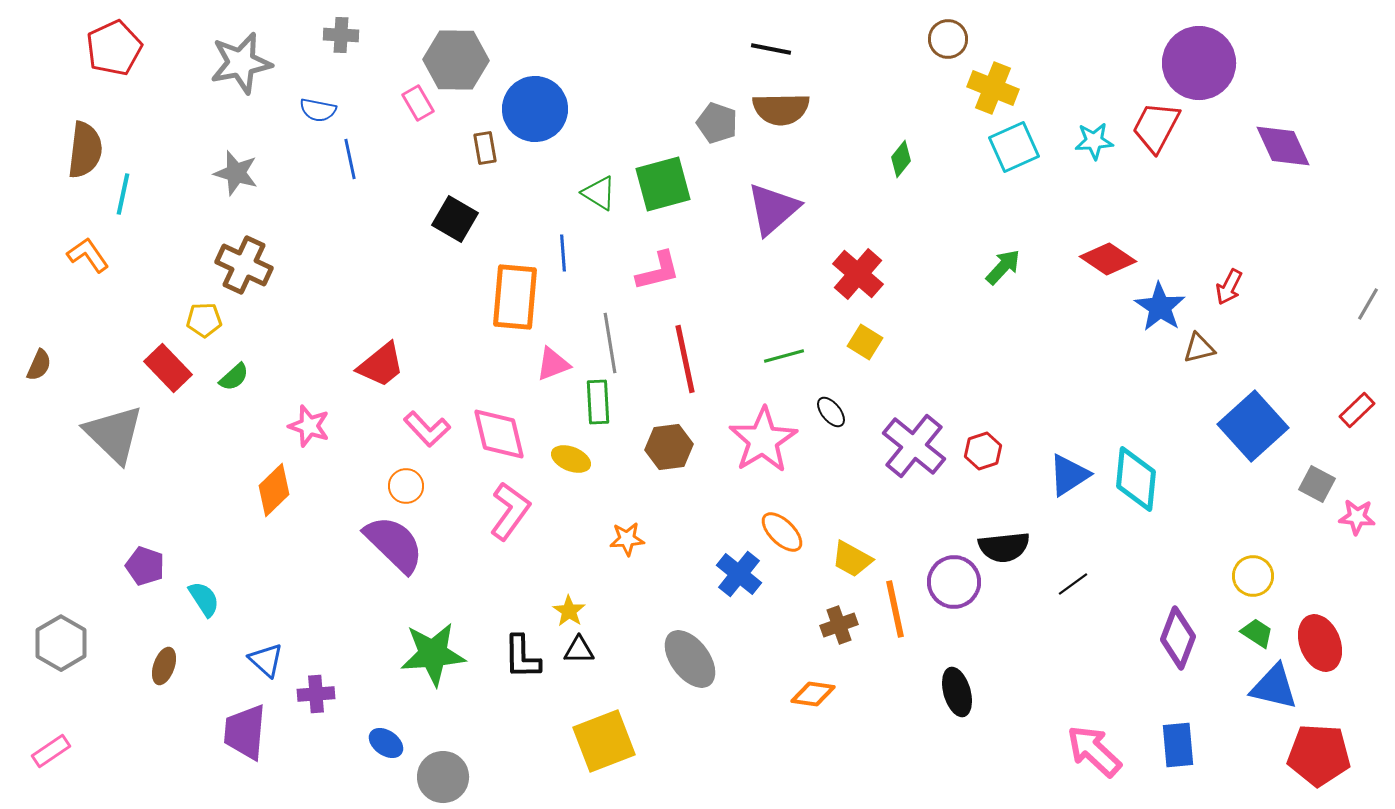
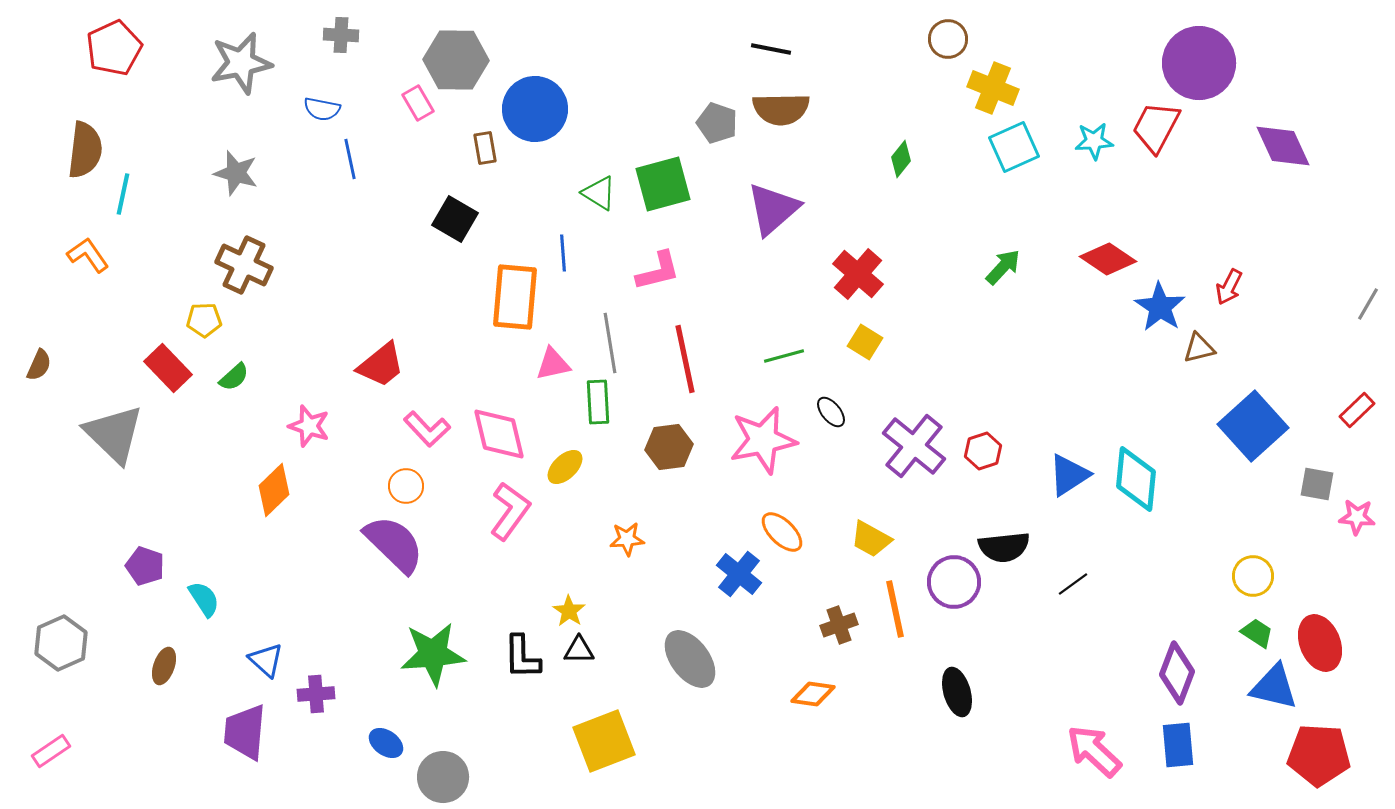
blue semicircle at (318, 110): moved 4 px right, 1 px up
pink triangle at (553, 364): rotated 9 degrees clockwise
pink star at (763, 440): rotated 20 degrees clockwise
yellow ellipse at (571, 459): moved 6 px left, 8 px down; rotated 66 degrees counterclockwise
gray square at (1317, 484): rotated 18 degrees counterclockwise
yellow trapezoid at (852, 559): moved 19 px right, 20 px up
purple diamond at (1178, 638): moved 1 px left, 35 px down
gray hexagon at (61, 643): rotated 6 degrees clockwise
